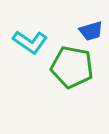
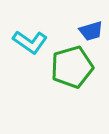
green pentagon: rotated 27 degrees counterclockwise
